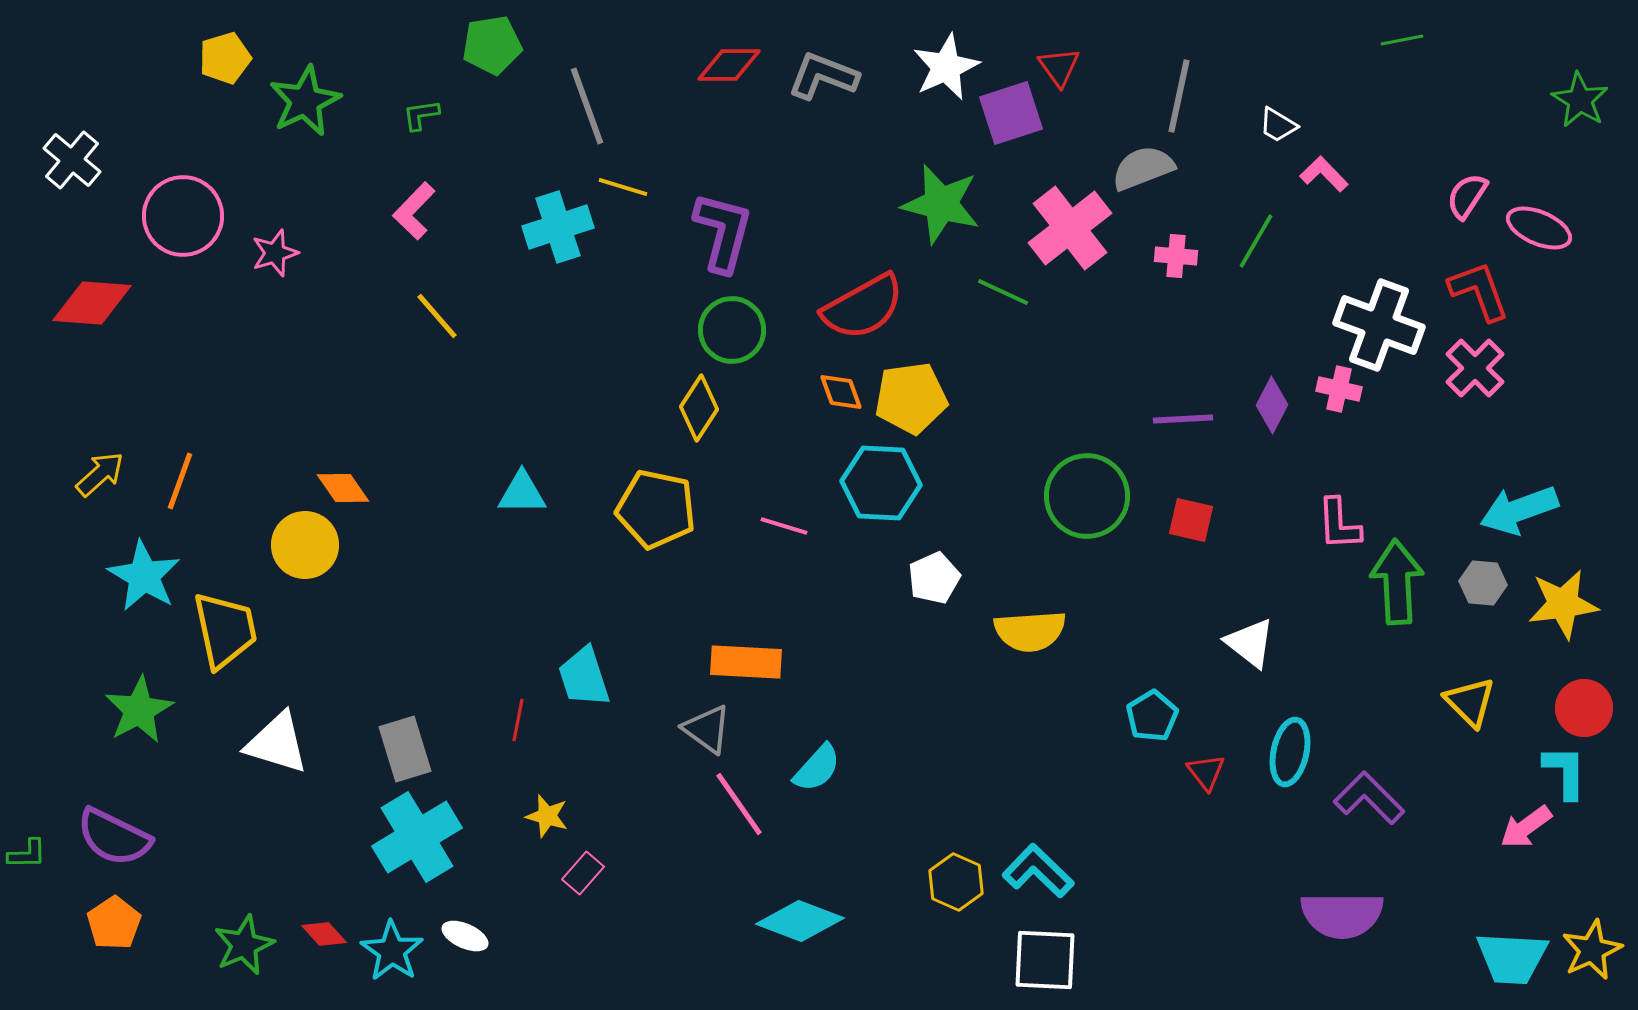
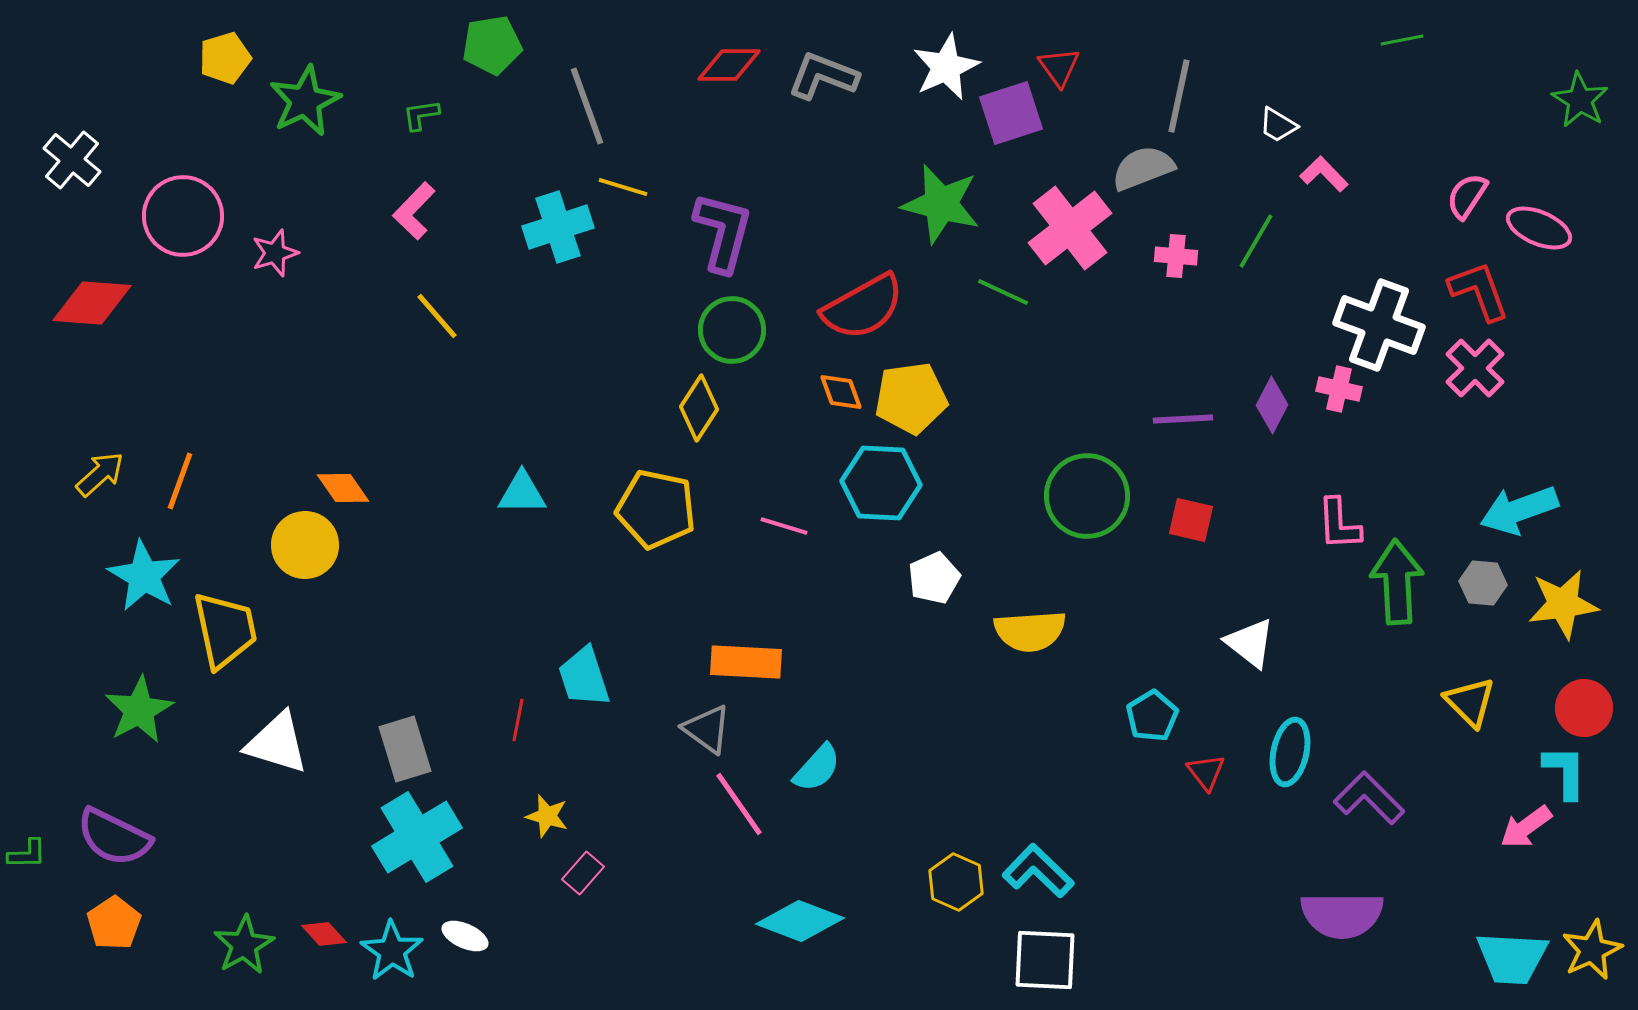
green star at (244, 945): rotated 6 degrees counterclockwise
